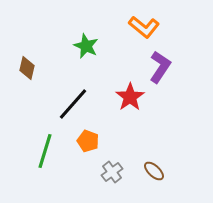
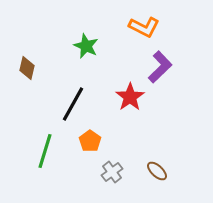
orange L-shape: rotated 12 degrees counterclockwise
purple L-shape: rotated 12 degrees clockwise
black line: rotated 12 degrees counterclockwise
orange pentagon: moved 2 px right; rotated 15 degrees clockwise
brown ellipse: moved 3 px right
